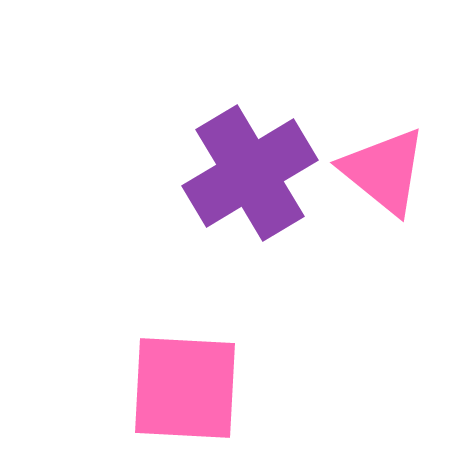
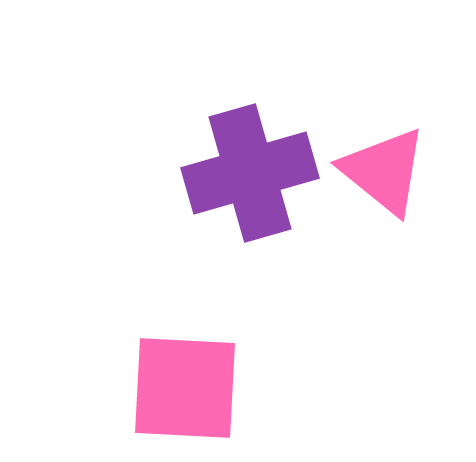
purple cross: rotated 15 degrees clockwise
